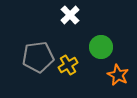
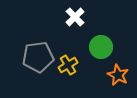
white cross: moved 5 px right, 2 px down
